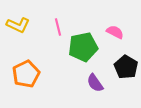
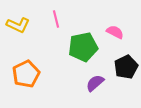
pink line: moved 2 px left, 8 px up
black pentagon: rotated 15 degrees clockwise
purple semicircle: rotated 84 degrees clockwise
